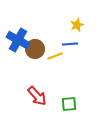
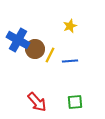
yellow star: moved 7 px left, 1 px down
blue line: moved 17 px down
yellow line: moved 5 px left, 1 px up; rotated 42 degrees counterclockwise
red arrow: moved 6 px down
green square: moved 6 px right, 2 px up
